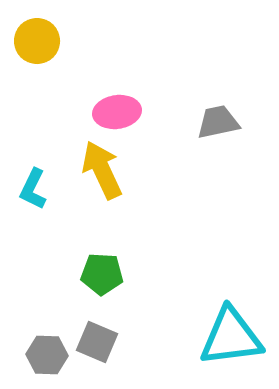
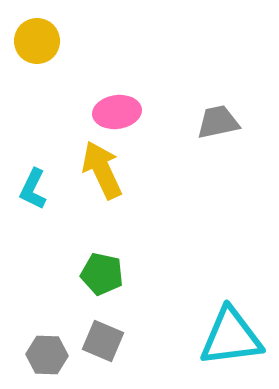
green pentagon: rotated 9 degrees clockwise
gray square: moved 6 px right, 1 px up
